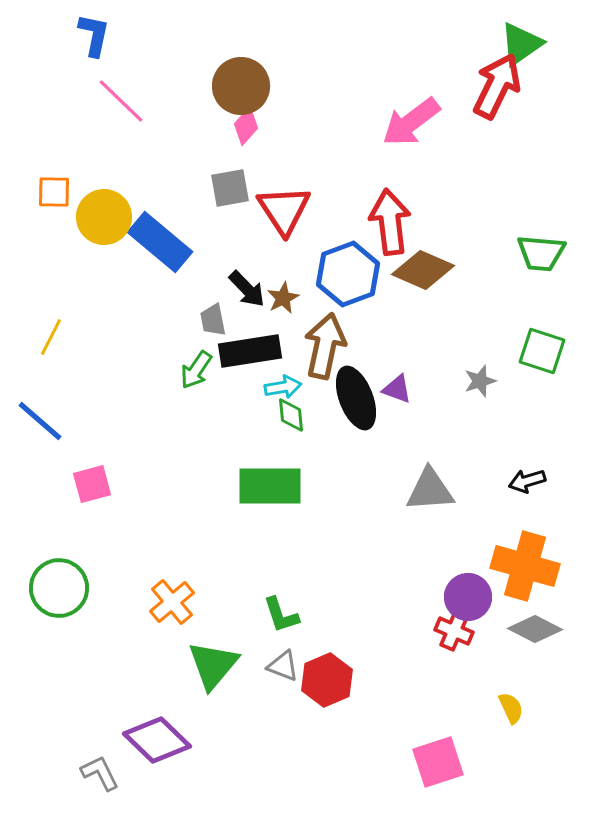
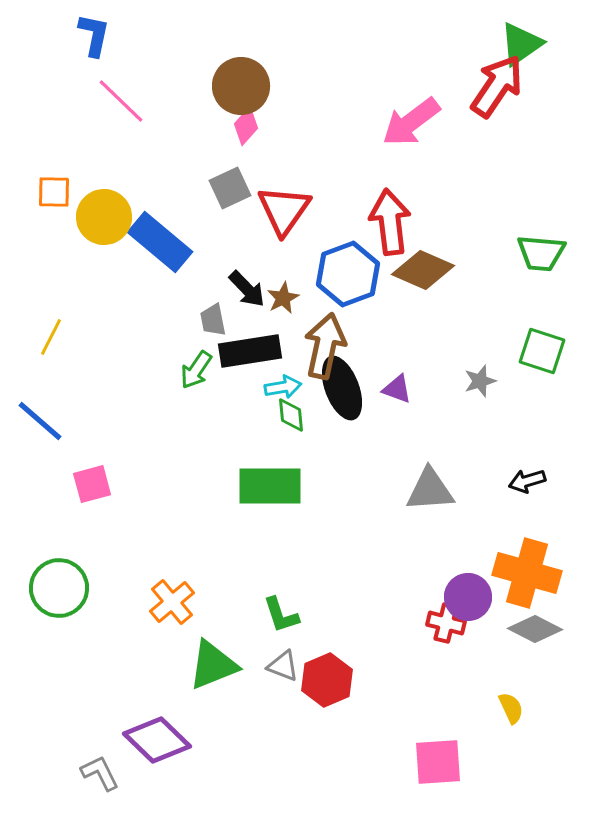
red arrow at (497, 86): rotated 8 degrees clockwise
gray square at (230, 188): rotated 15 degrees counterclockwise
red triangle at (284, 210): rotated 8 degrees clockwise
black ellipse at (356, 398): moved 14 px left, 10 px up
orange cross at (525, 566): moved 2 px right, 7 px down
red cross at (454, 631): moved 8 px left, 8 px up; rotated 9 degrees counterclockwise
green triangle at (213, 665): rotated 28 degrees clockwise
pink square at (438, 762): rotated 14 degrees clockwise
